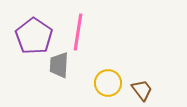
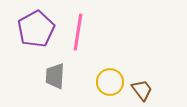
purple pentagon: moved 2 px right, 7 px up; rotated 9 degrees clockwise
gray trapezoid: moved 4 px left, 11 px down
yellow circle: moved 2 px right, 1 px up
